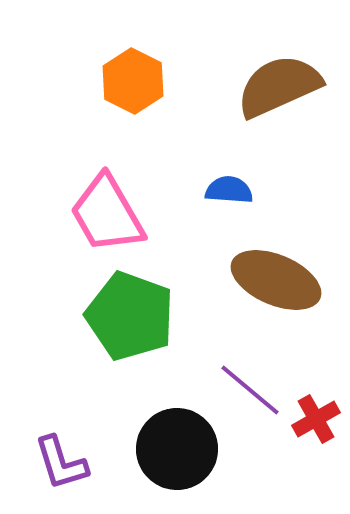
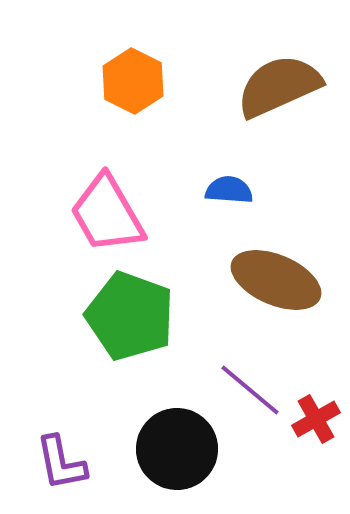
purple L-shape: rotated 6 degrees clockwise
